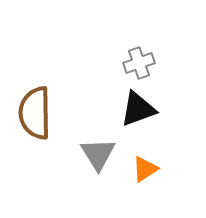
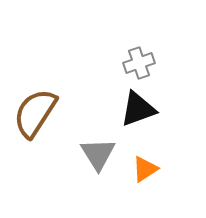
brown semicircle: rotated 34 degrees clockwise
